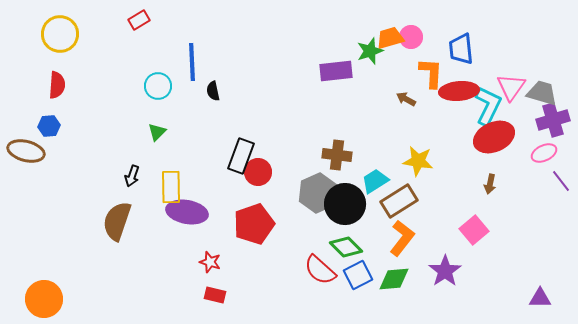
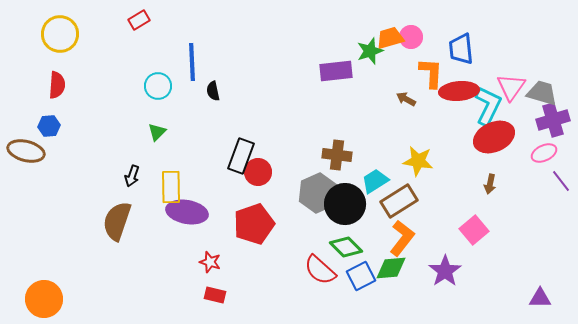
blue square at (358, 275): moved 3 px right, 1 px down
green diamond at (394, 279): moved 3 px left, 11 px up
